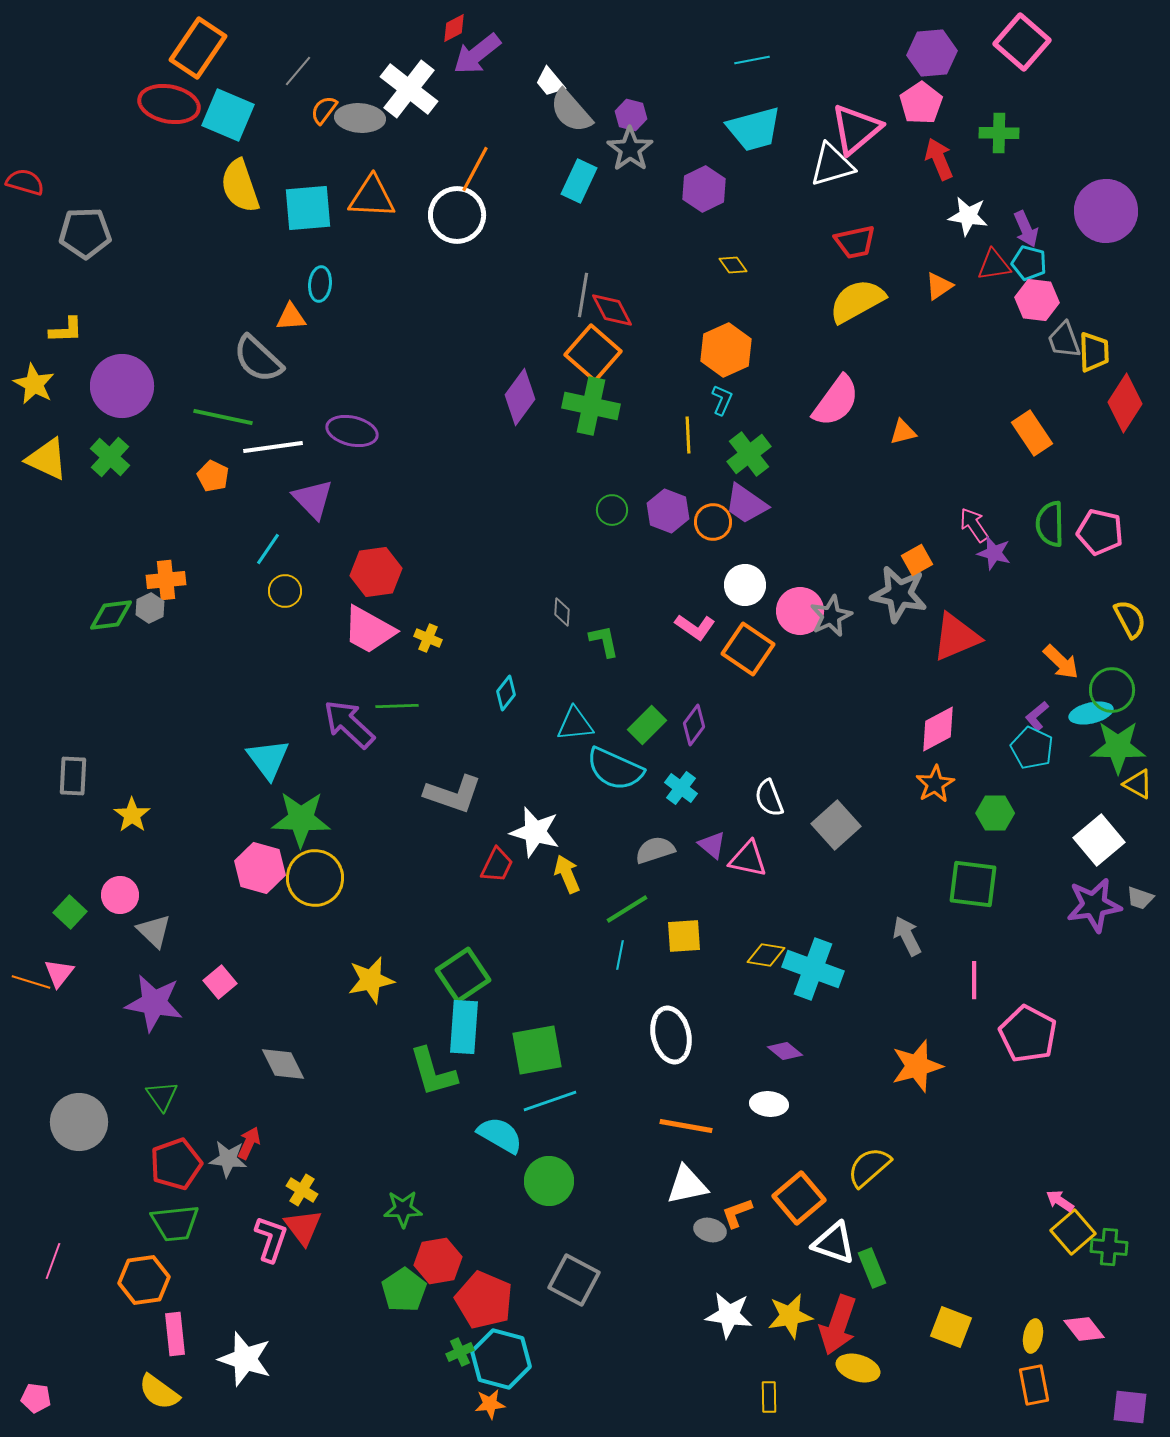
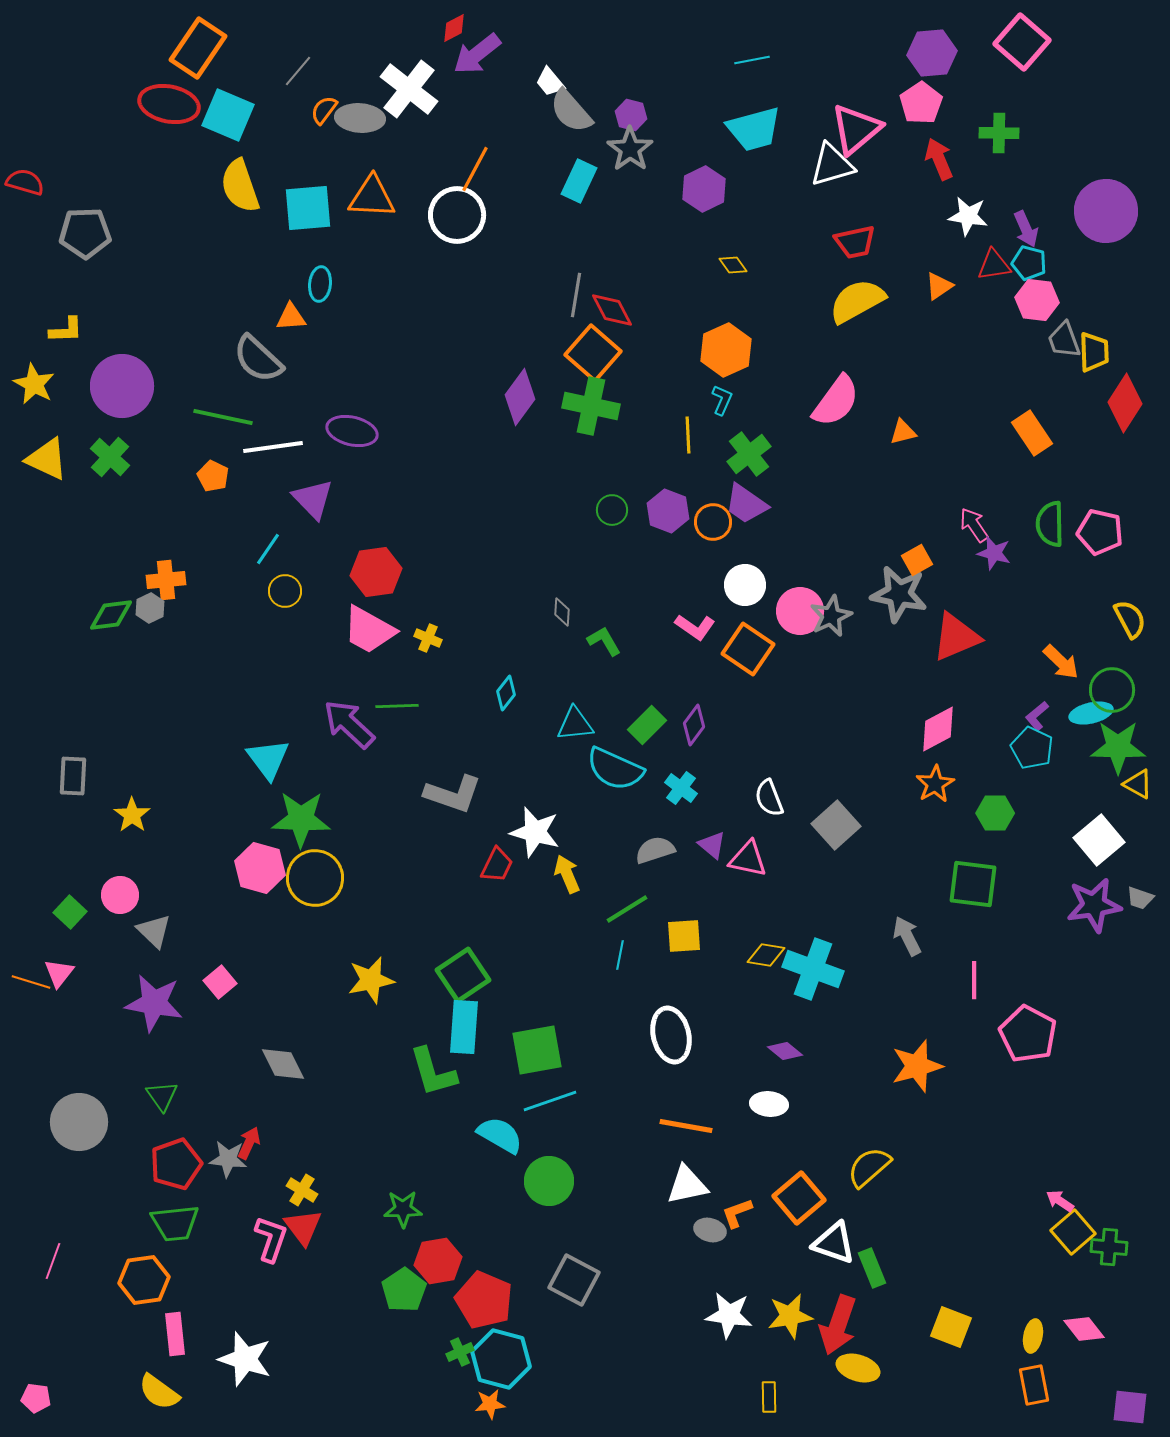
gray line at (583, 295): moved 7 px left
green L-shape at (604, 641): rotated 18 degrees counterclockwise
